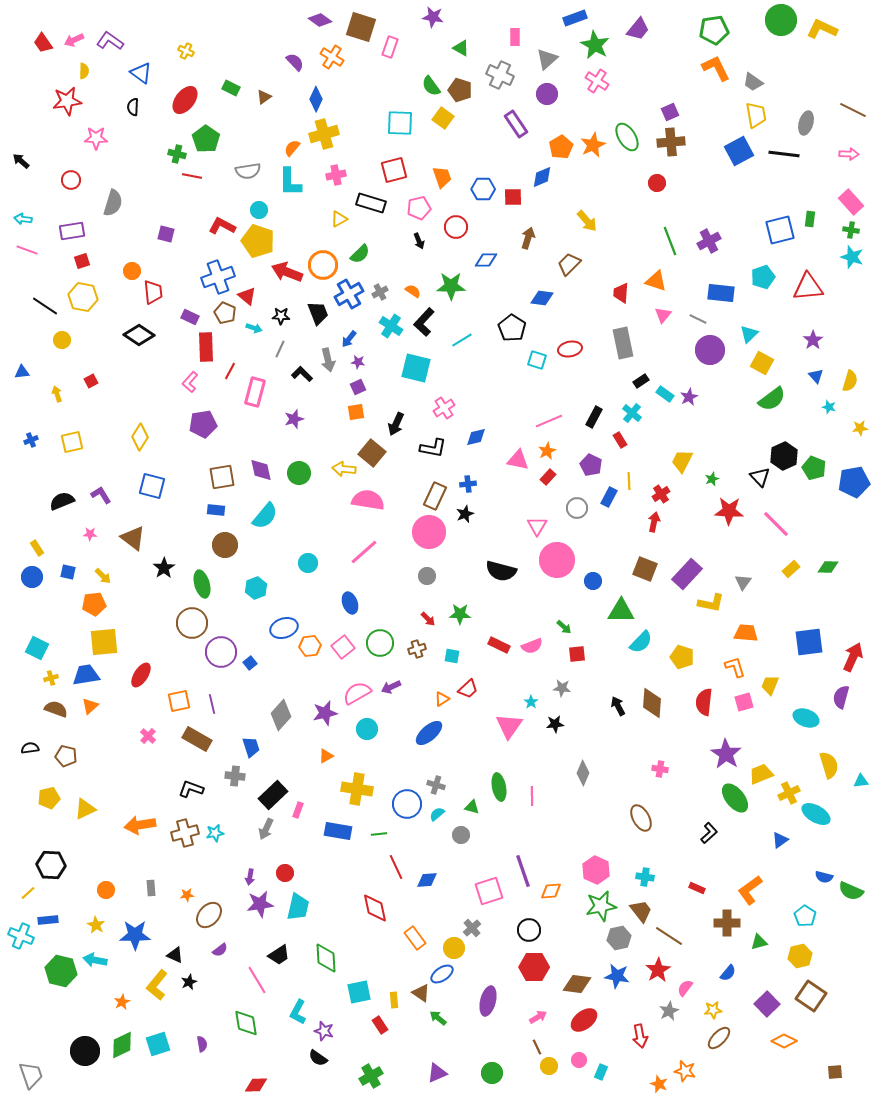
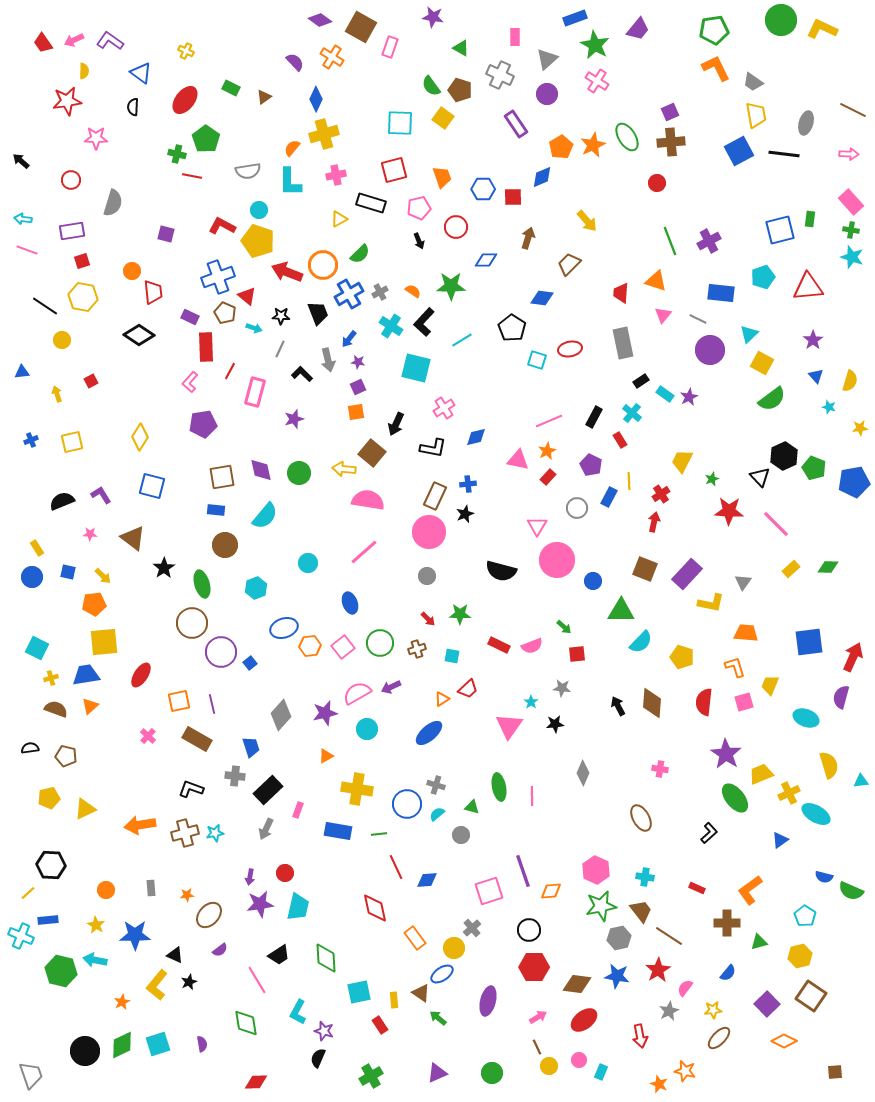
brown square at (361, 27): rotated 12 degrees clockwise
black rectangle at (273, 795): moved 5 px left, 5 px up
black semicircle at (318, 1058): rotated 78 degrees clockwise
red diamond at (256, 1085): moved 3 px up
